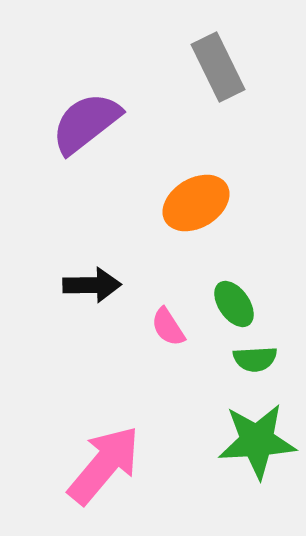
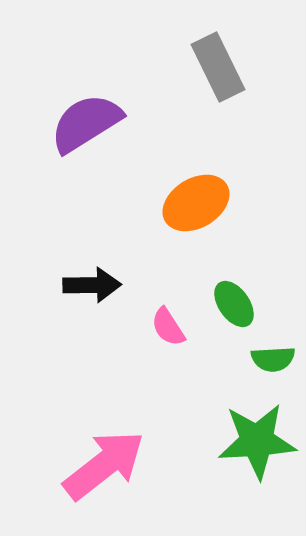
purple semicircle: rotated 6 degrees clockwise
green semicircle: moved 18 px right
pink arrow: rotated 12 degrees clockwise
